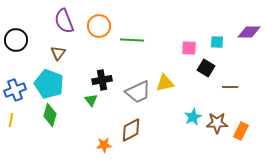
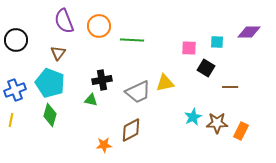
cyan pentagon: moved 1 px right, 1 px up
green triangle: rotated 40 degrees counterclockwise
